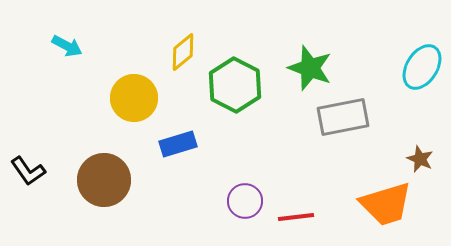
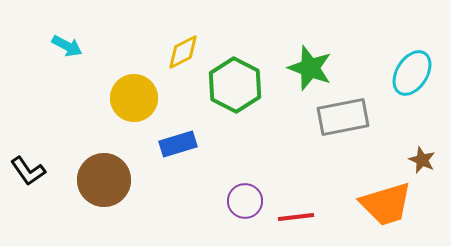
yellow diamond: rotated 12 degrees clockwise
cyan ellipse: moved 10 px left, 6 px down
brown star: moved 2 px right, 1 px down
